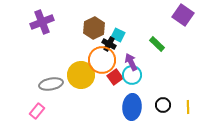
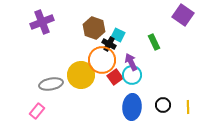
brown hexagon: rotated 15 degrees counterclockwise
green rectangle: moved 3 px left, 2 px up; rotated 21 degrees clockwise
